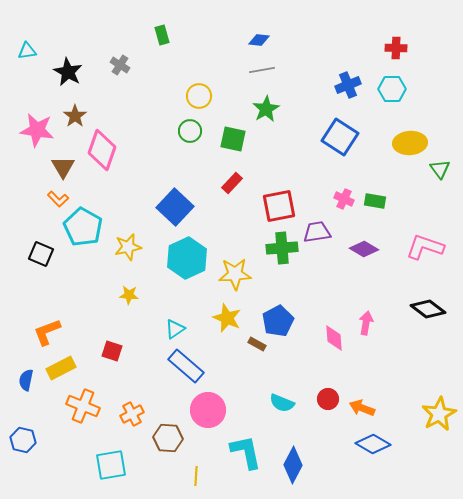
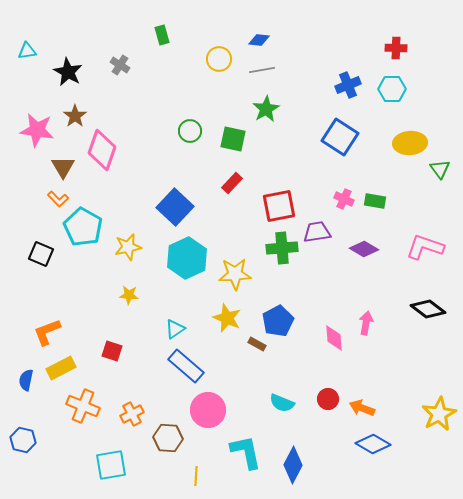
yellow circle at (199, 96): moved 20 px right, 37 px up
